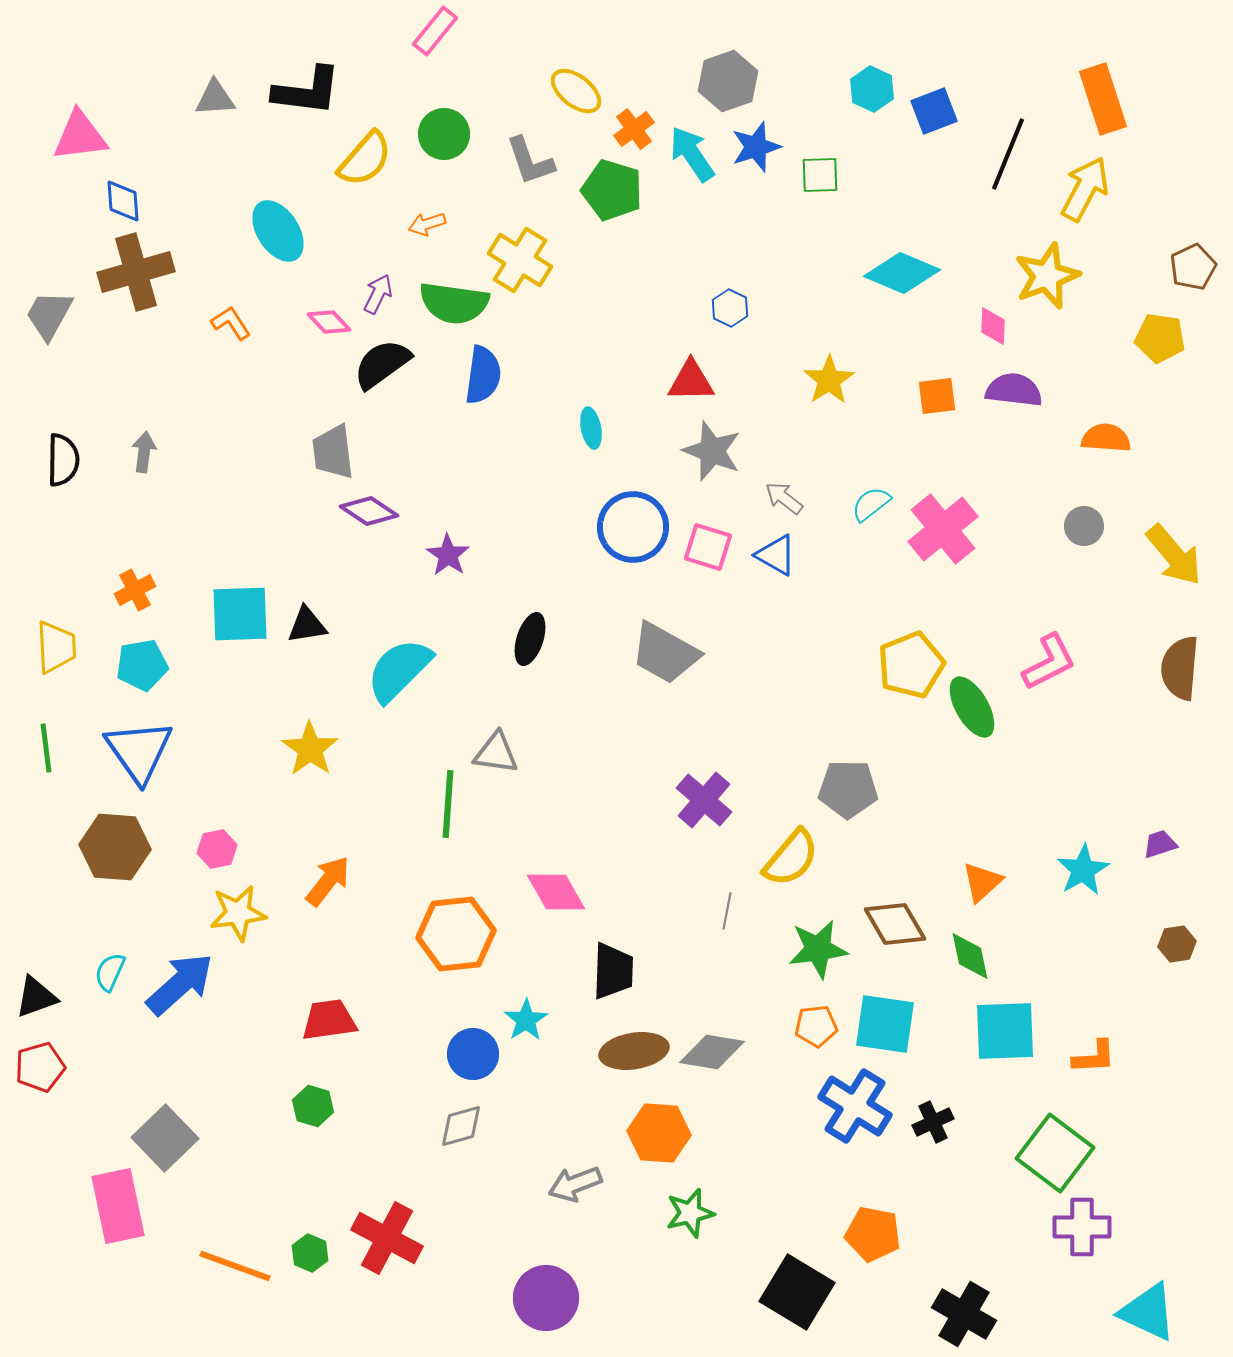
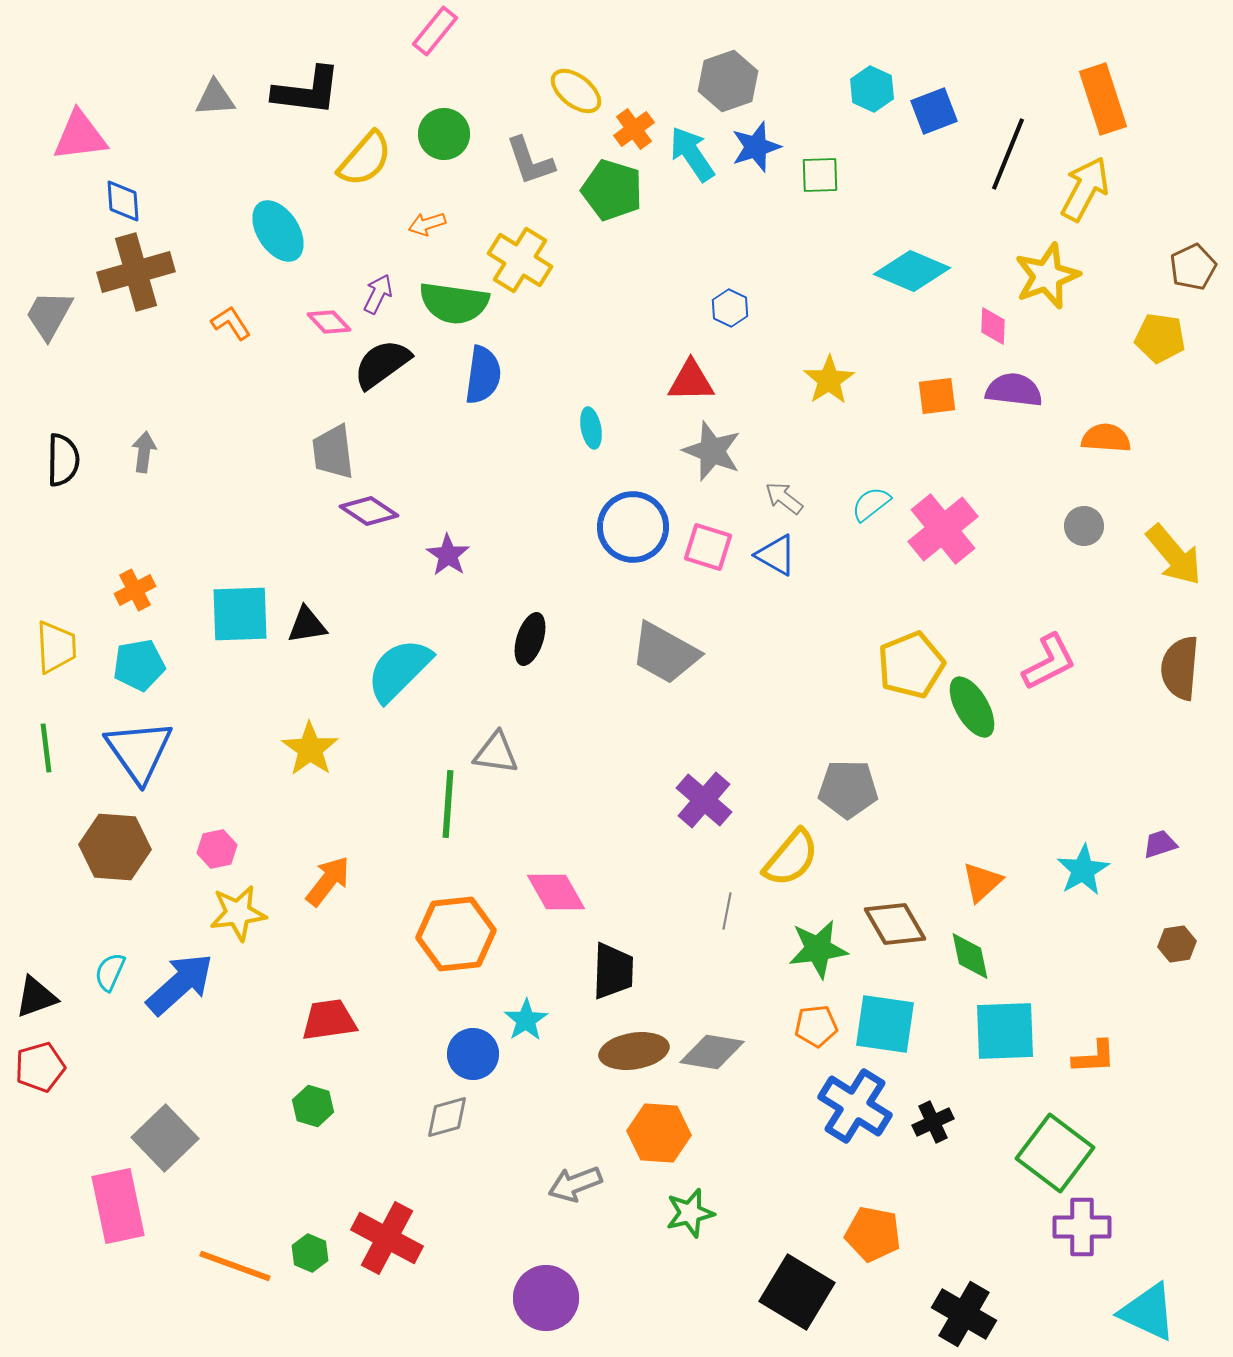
cyan diamond at (902, 273): moved 10 px right, 2 px up
cyan pentagon at (142, 665): moved 3 px left
gray diamond at (461, 1126): moved 14 px left, 9 px up
